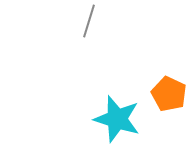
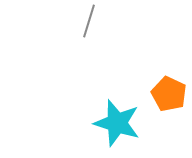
cyan star: moved 4 px down
